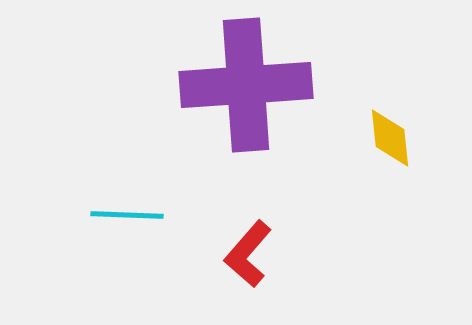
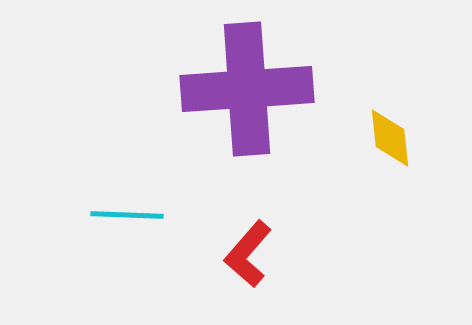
purple cross: moved 1 px right, 4 px down
